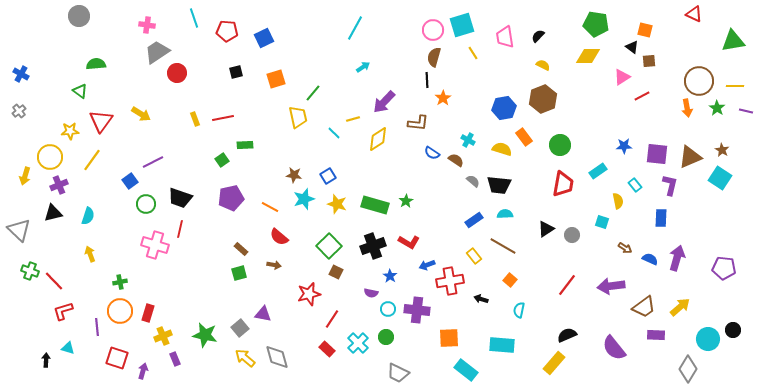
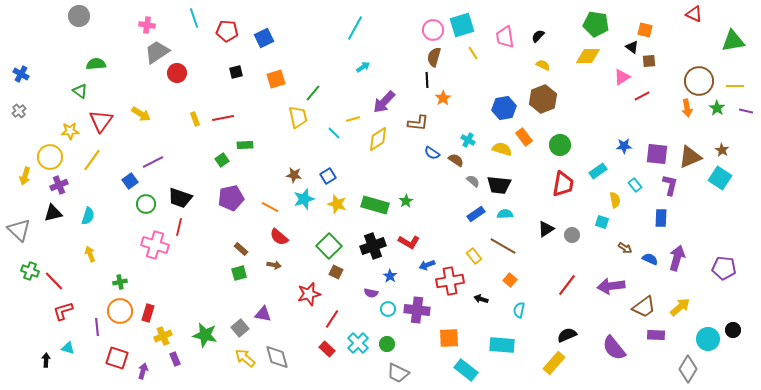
yellow semicircle at (618, 201): moved 3 px left, 1 px up
blue rectangle at (474, 220): moved 2 px right, 6 px up
red line at (180, 229): moved 1 px left, 2 px up
green circle at (386, 337): moved 1 px right, 7 px down
